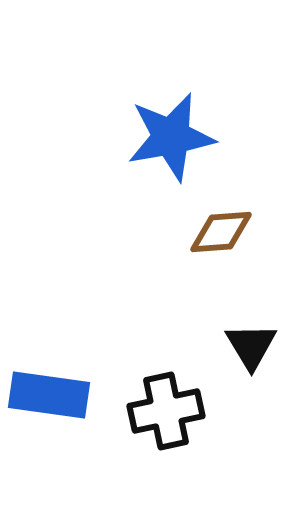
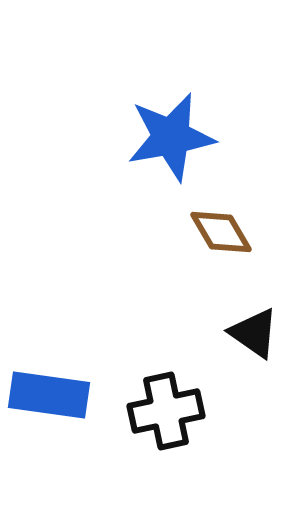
brown diamond: rotated 64 degrees clockwise
black triangle: moved 3 px right, 13 px up; rotated 24 degrees counterclockwise
